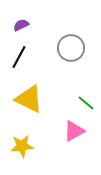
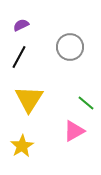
gray circle: moved 1 px left, 1 px up
yellow triangle: rotated 36 degrees clockwise
yellow star: rotated 25 degrees counterclockwise
